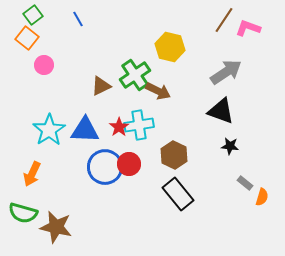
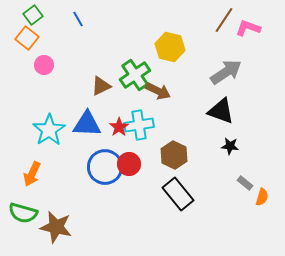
blue triangle: moved 2 px right, 6 px up
